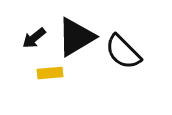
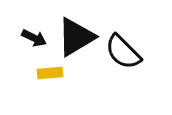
black arrow: rotated 115 degrees counterclockwise
